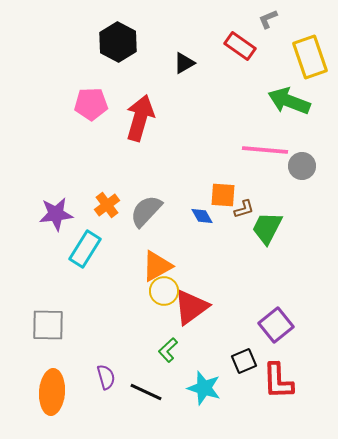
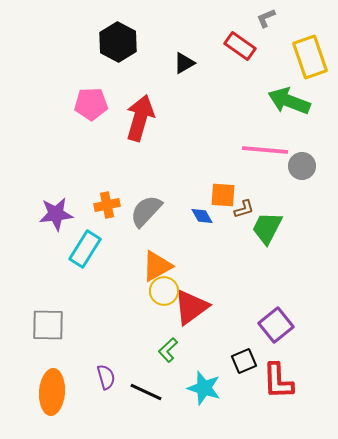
gray L-shape: moved 2 px left, 1 px up
orange cross: rotated 25 degrees clockwise
